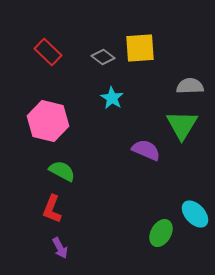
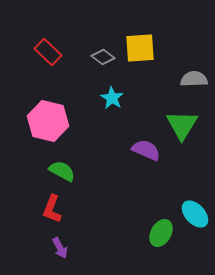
gray semicircle: moved 4 px right, 7 px up
